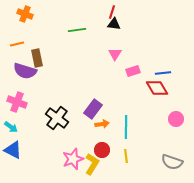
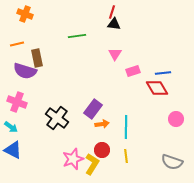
green line: moved 6 px down
